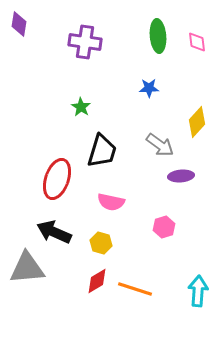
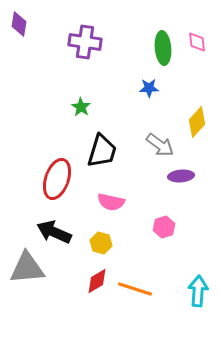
green ellipse: moved 5 px right, 12 px down
